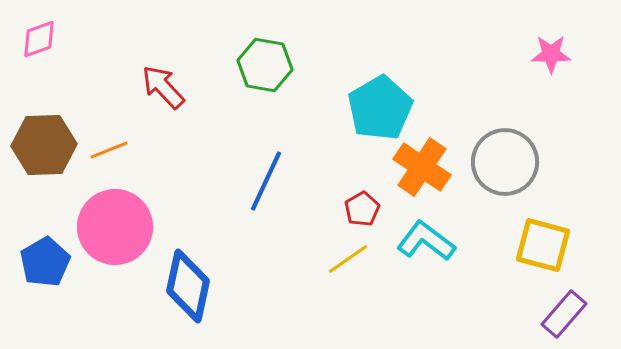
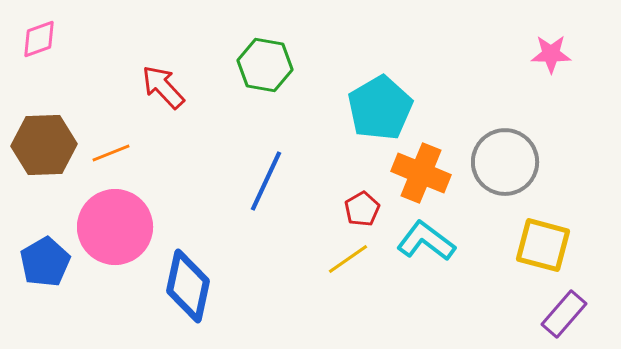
orange line: moved 2 px right, 3 px down
orange cross: moved 1 px left, 6 px down; rotated 12 degrees counterclockwise
